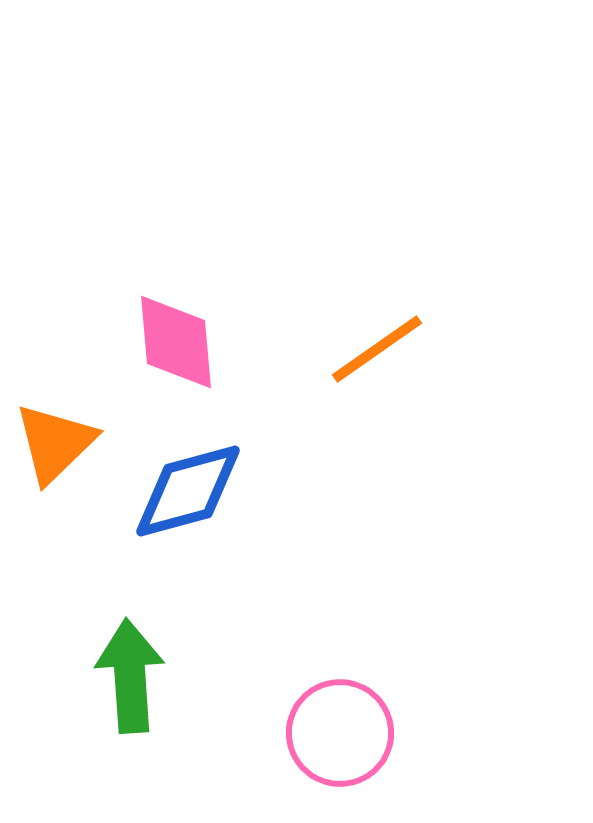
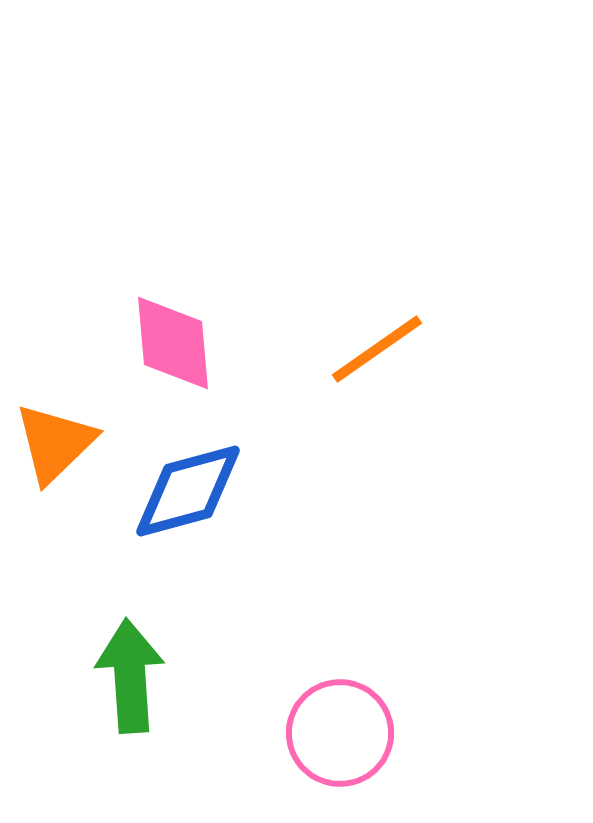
pink diamond: moved 3 px left, 1 px down
